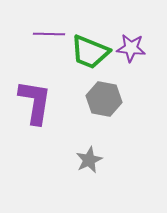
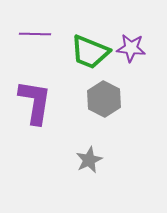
purple line: moved 14 px left
gray hexagon: rotated 16 degrees clockwise
